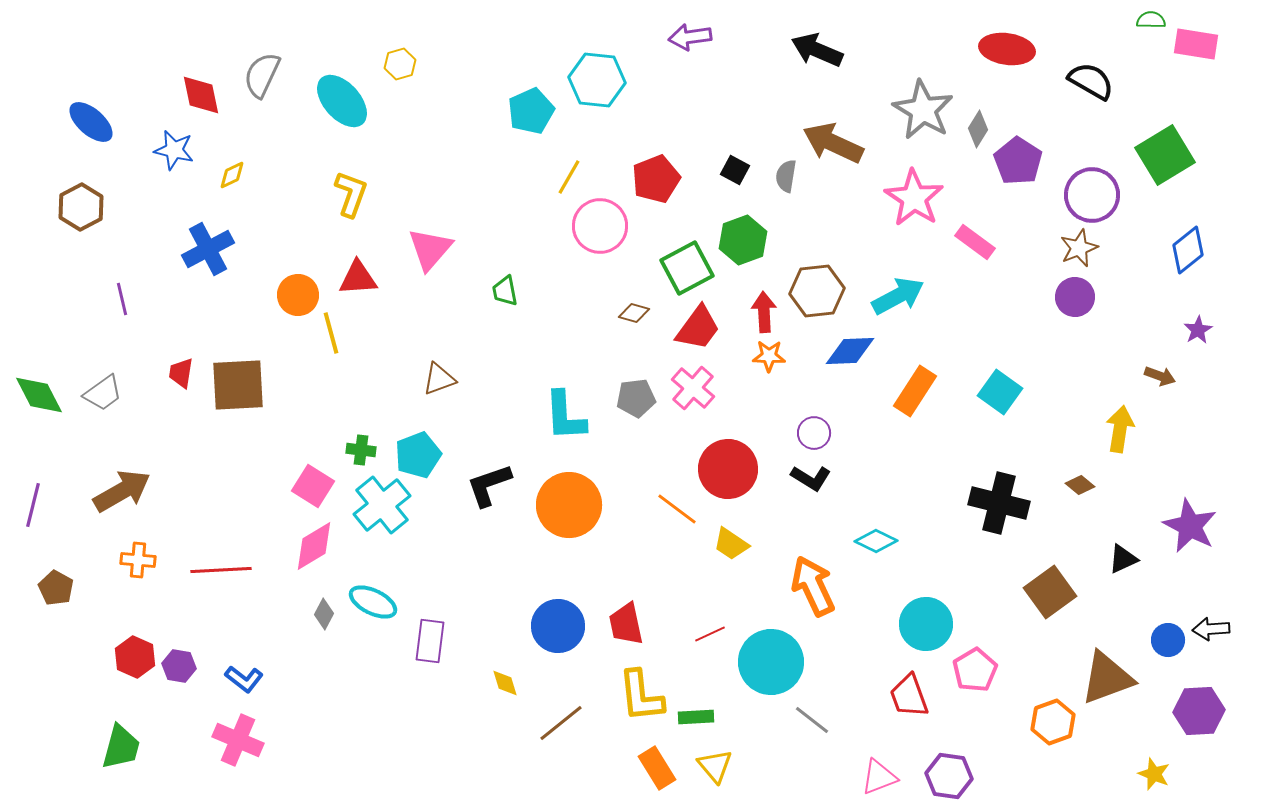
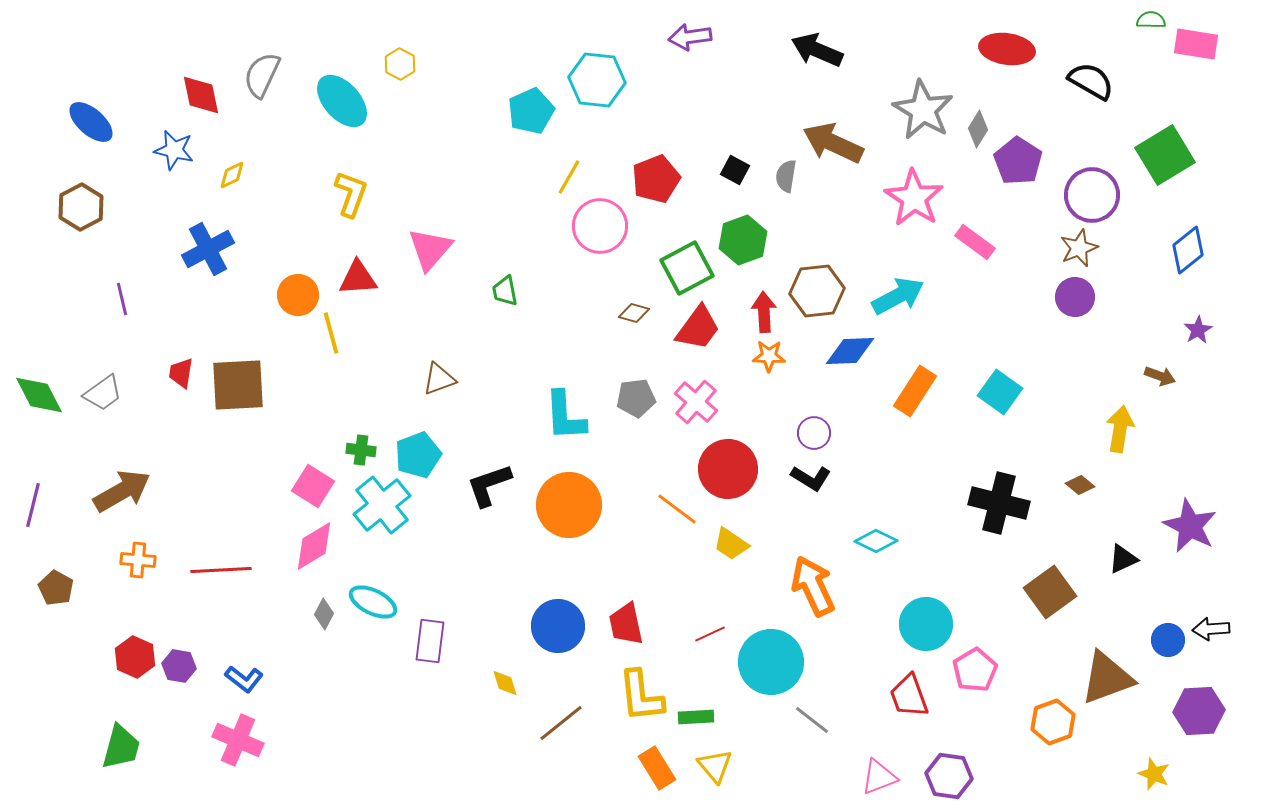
yellow hexagon at (400, 64): rotated 16 degrees counterclockwise
pink cross at (693, 388): moved 3 px right, 14 px down
